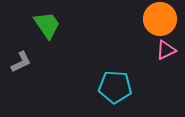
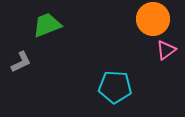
orange circle: moved 7 px left
green trapezoid: rotated 76 degrees counterclockwise
pink triangle: rotated 10 degrees counterclockwise
